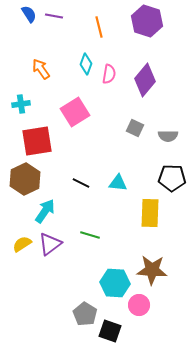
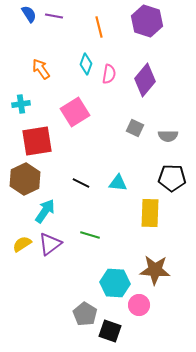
brown star: moved 3 px right
